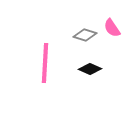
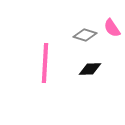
black diamond: rotated 25 degrees counterclockwise
